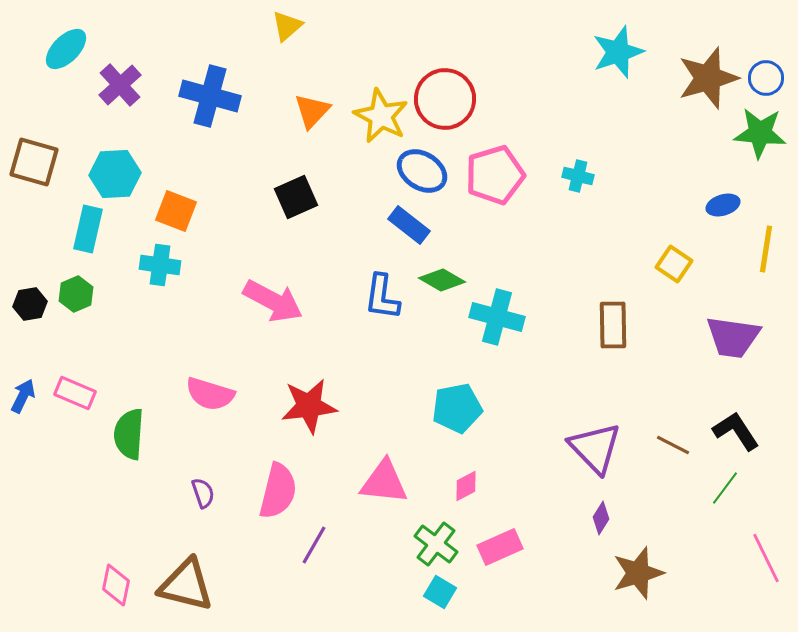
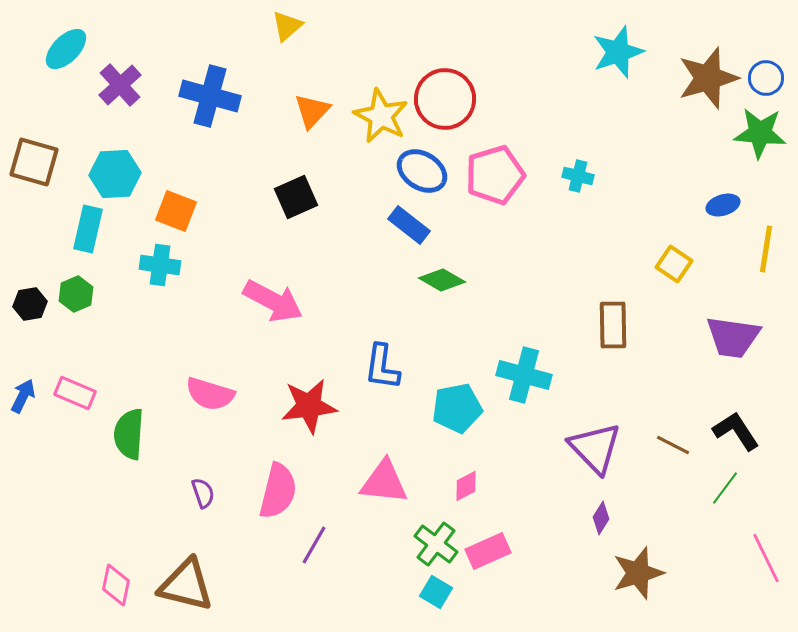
blue L-shape at (382, 297): moved 70 px down
cyan cross at (497, 317): moved 27 px right, 58 px down
pink rectangle at (500, 547): moved 12 px left, 4 px down
cyan square at (440, 592): moved 4 px left
